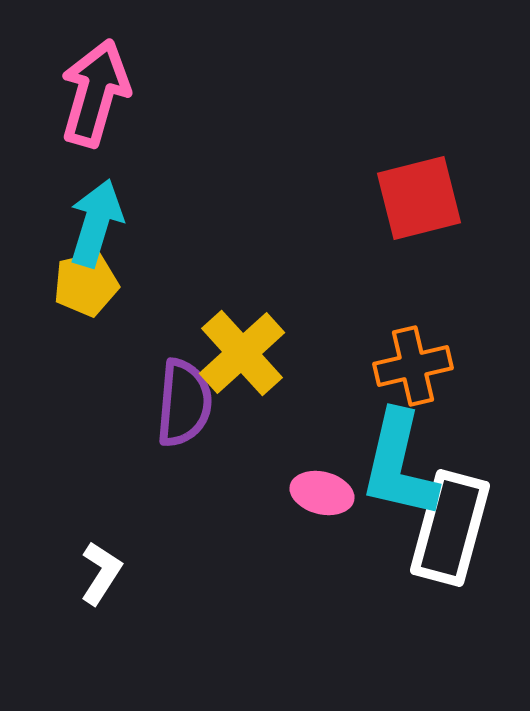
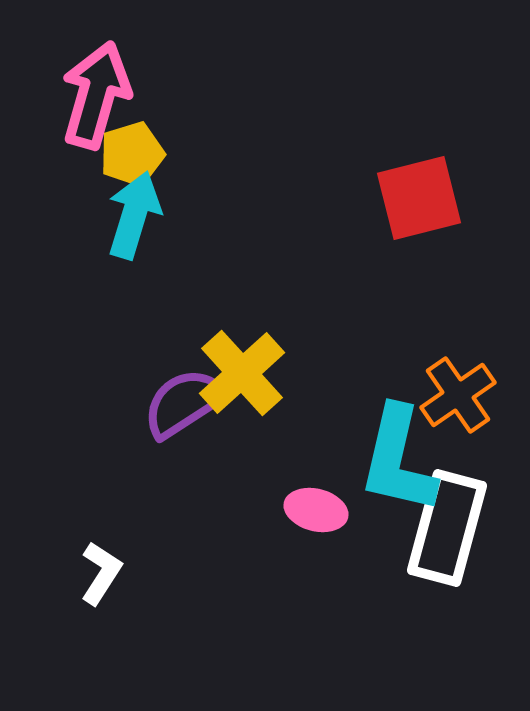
pink arrow: moved 1 px right, 2 px down
cyan arrow: moved 38 px right, 8 px up
yellow pentagon: moved 46 px right, 130 px up; rotated 4 degrees counterclockwise
yellow cross: moved 20 px down
orange cross: moved 45 px right, 29 px down; rotated 22 degrees counterclockwise
purple semicircle: rotated 128 degrees counterclockwise
cyan L-shape: moved 1 px left, 5 px up
pink ellipse: moved 6 px left, 17 px down
white rectangle: moved 3 px left
